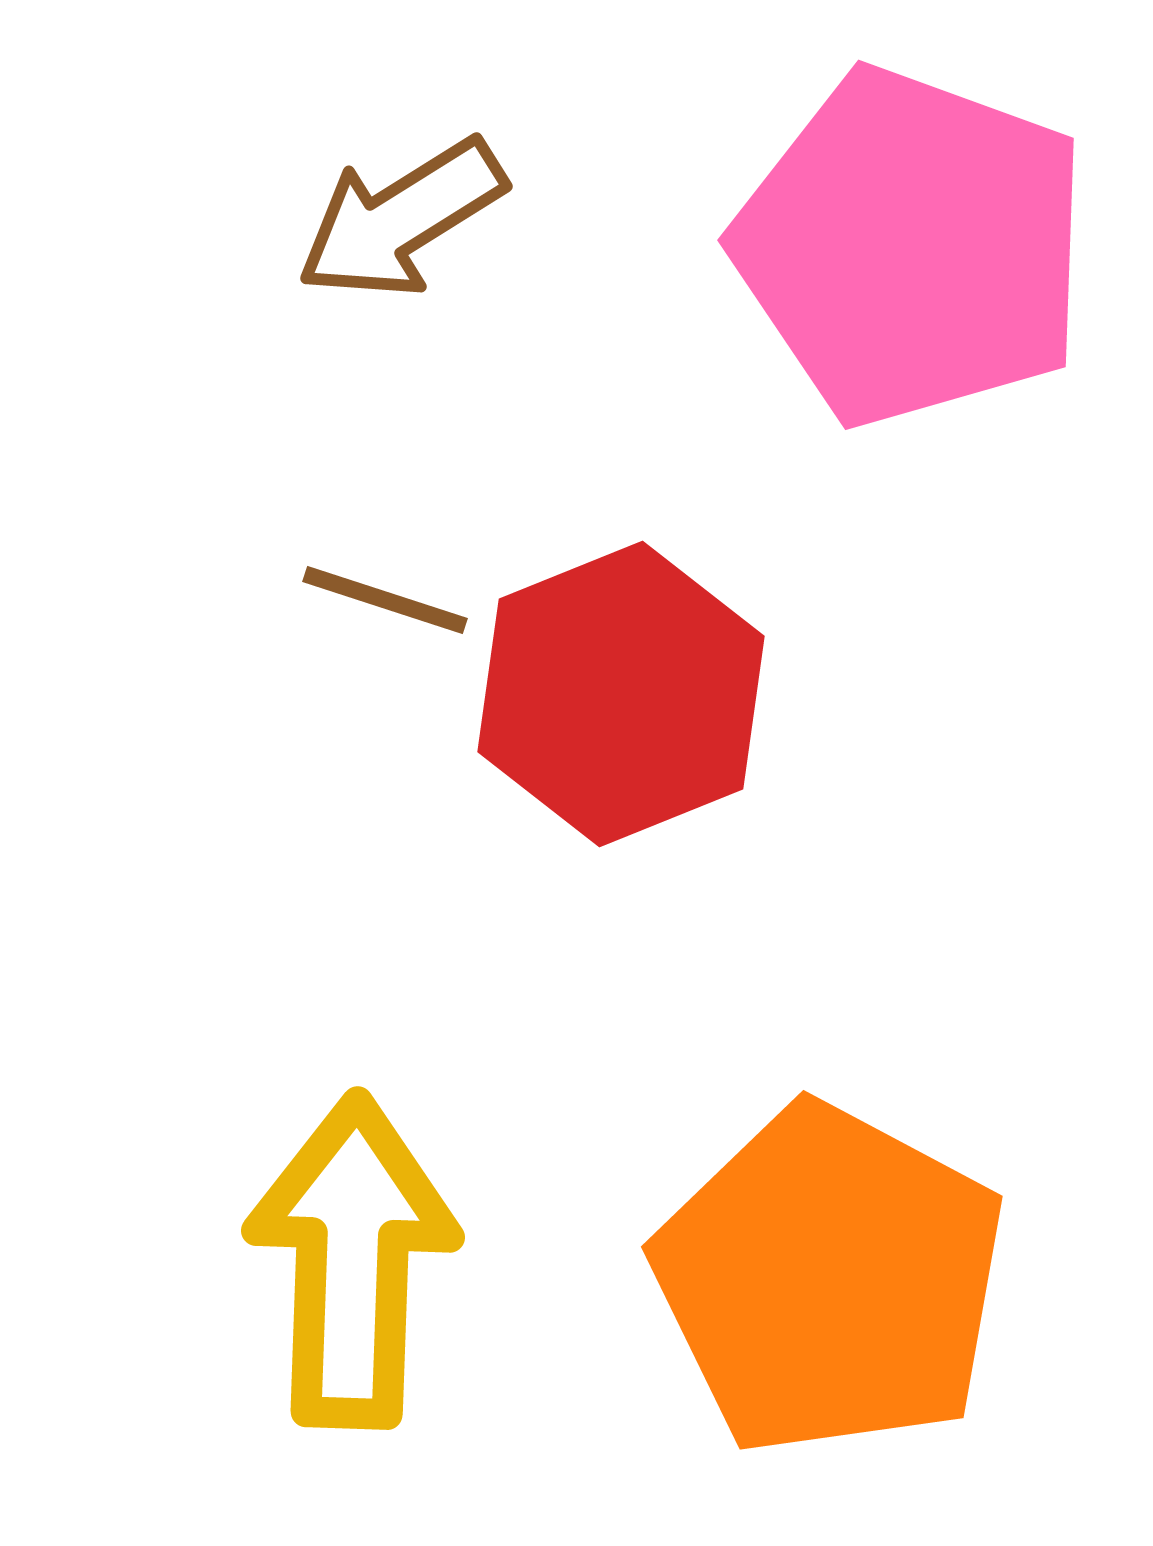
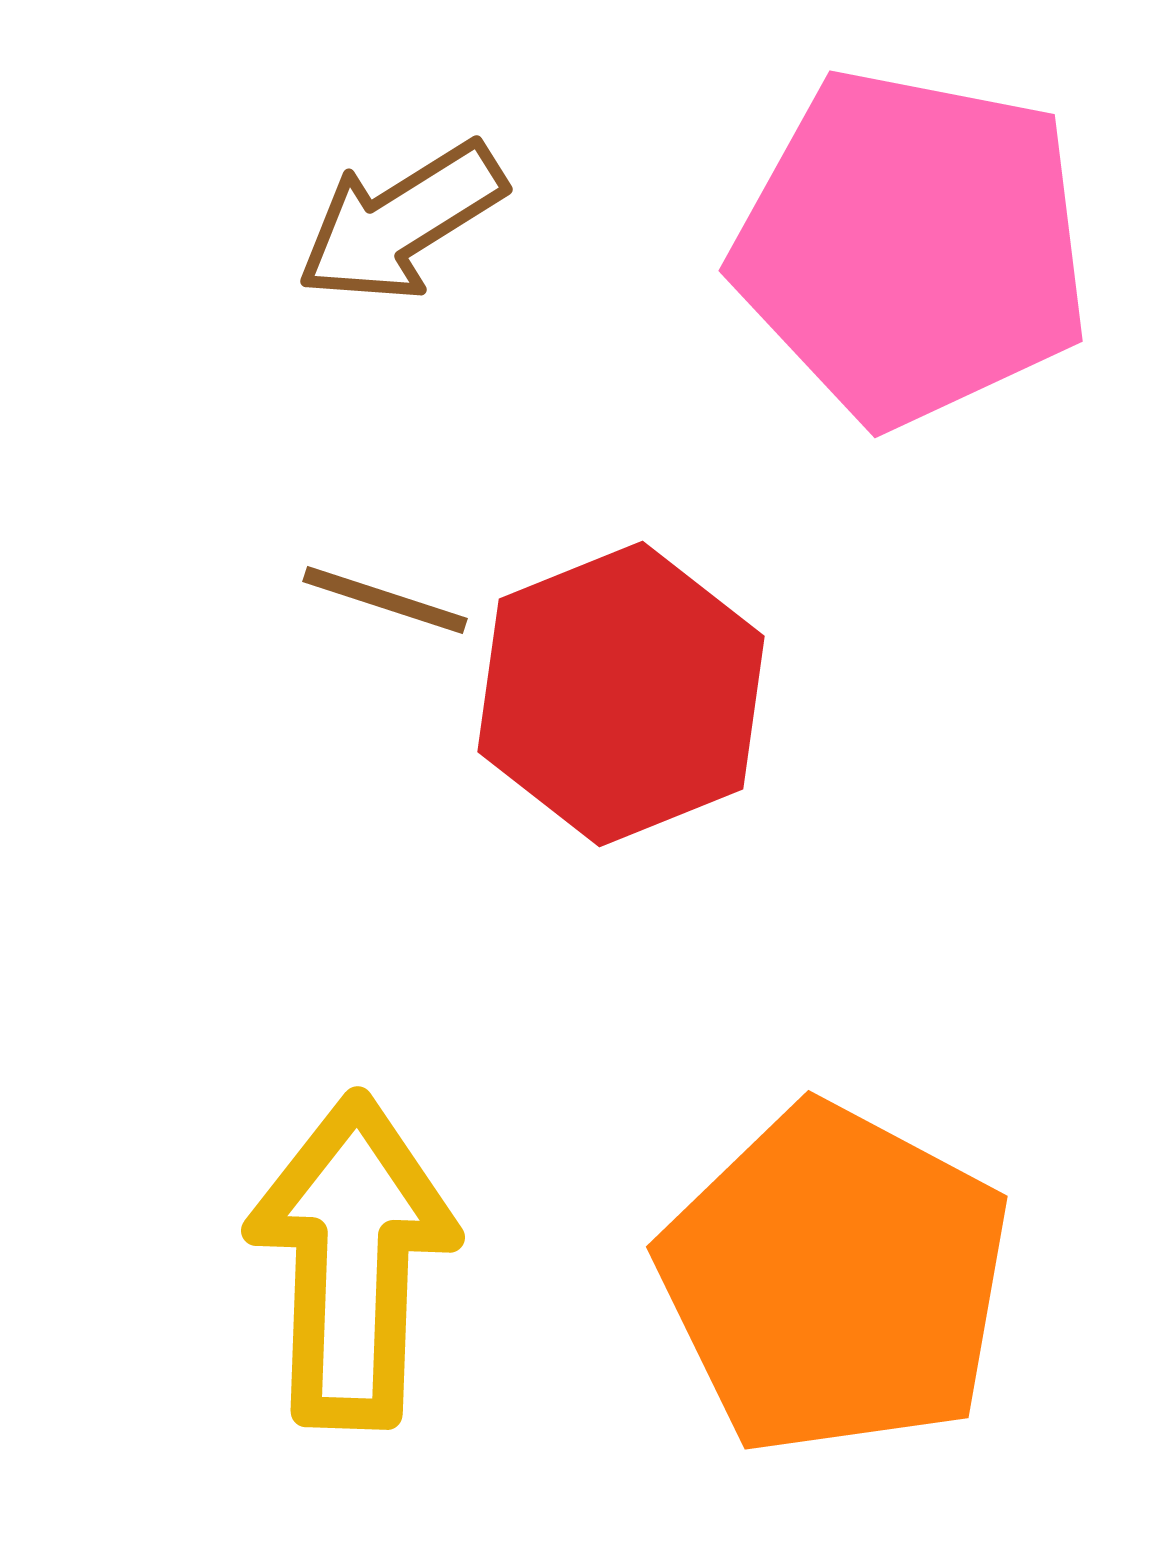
brown arrow: moved 3 px down
pink pentagon: rotated 9 degrees counterclockwise
orange pentagon: moved 5 px right
